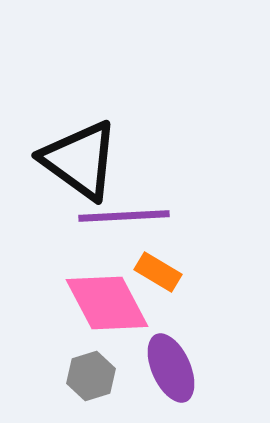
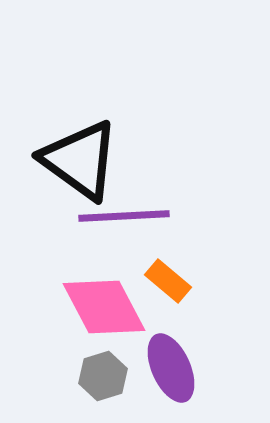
orange rectangle: moved 10 px right, 9 px down; rotated 9 degrees clockwise
pink diamond: moved 3 px left, 4 px down
gray hexagon: moved 12 px right
